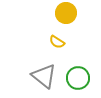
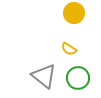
yellow circle: moved 8 px right
yellow semicircle: moved 12 px right, 7 px down
